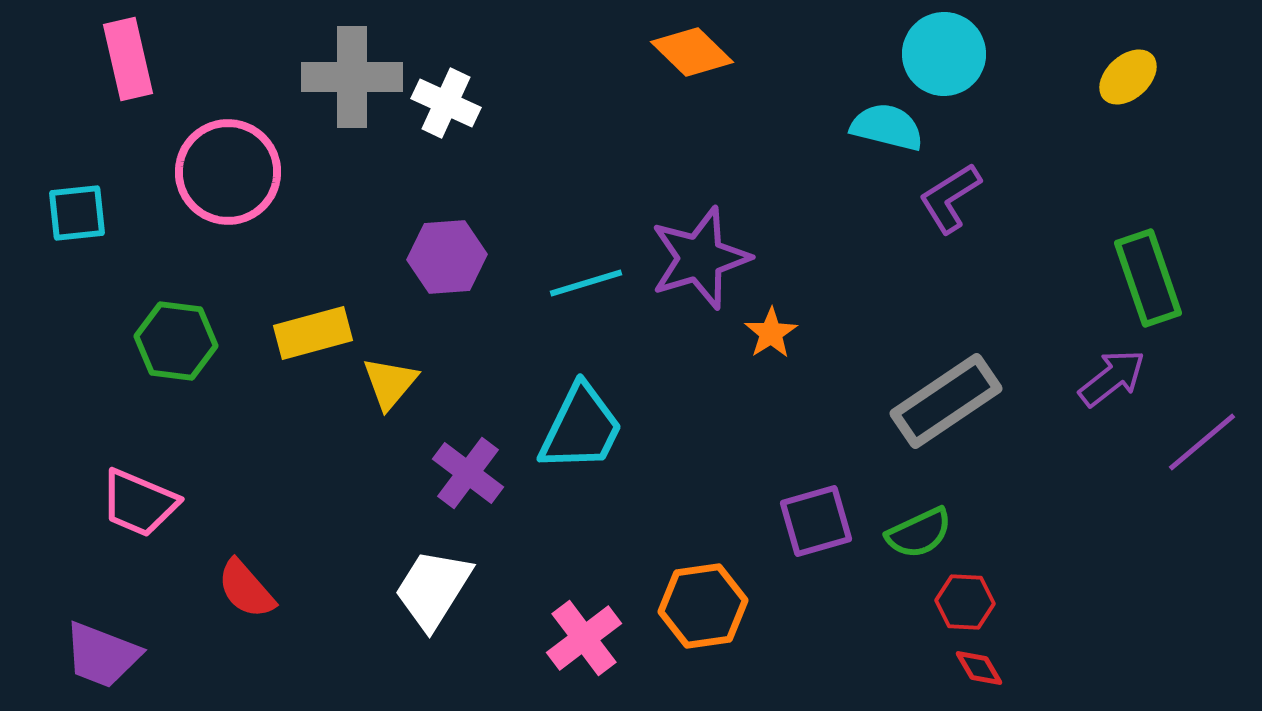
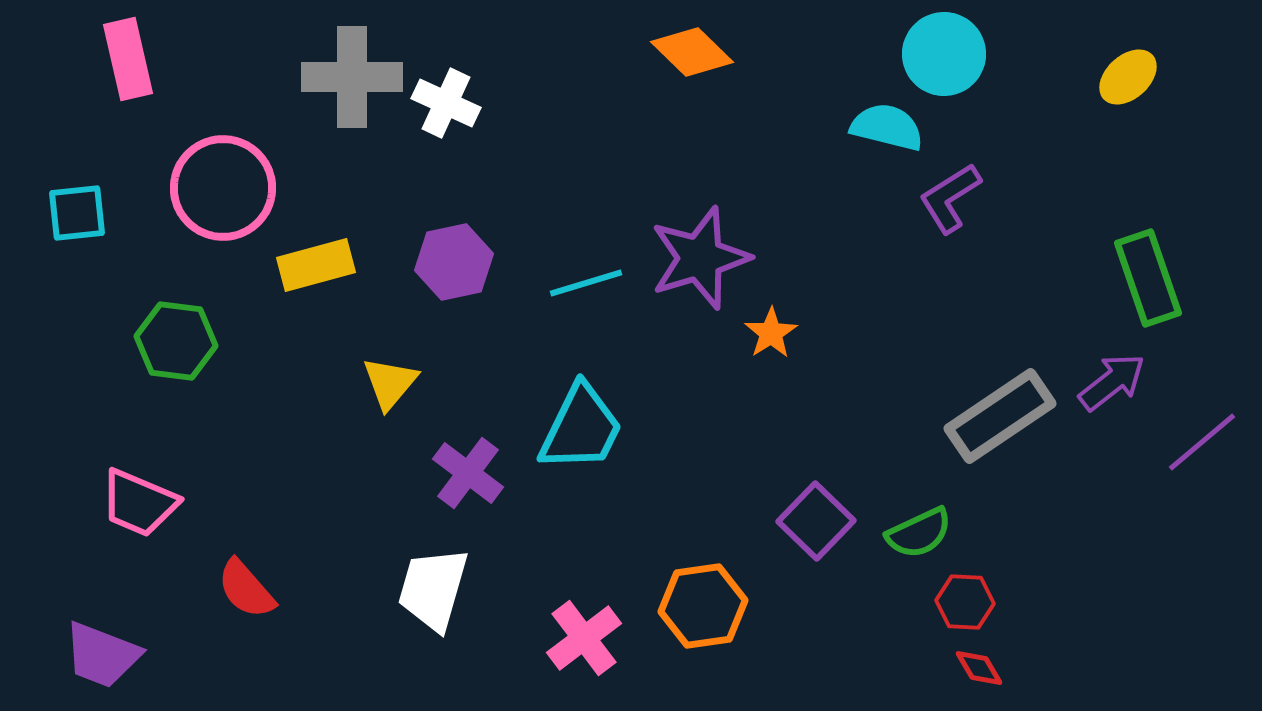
pink circle: moved 5 px left, 16 px down
purple hexagon: moved 7 px right, 5 px down; rotated 8 degrees counterclockwise
yellow rectangle: moved 3 px right, 68 px up
purple arrow: moved 4 px down
gray rectangle: moved 54 px right, 15 px down
purple square: rotated 30 degrees counterclockwise
white trapezoid: rotated 16 degrees counterclockwise
